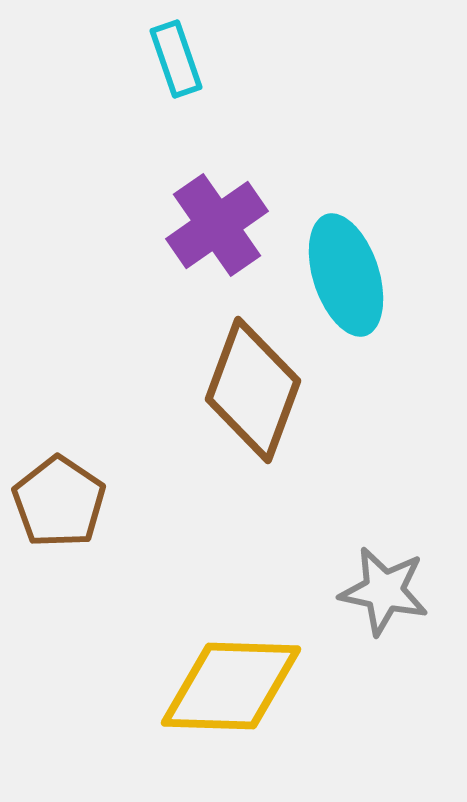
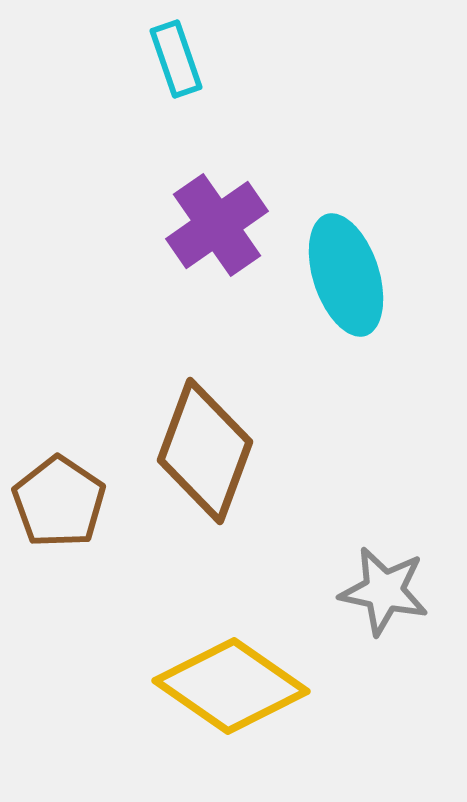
brown diamond: moved 48 px left, 61 px down
yellow diamond: rotated 33 degrees clockwise
